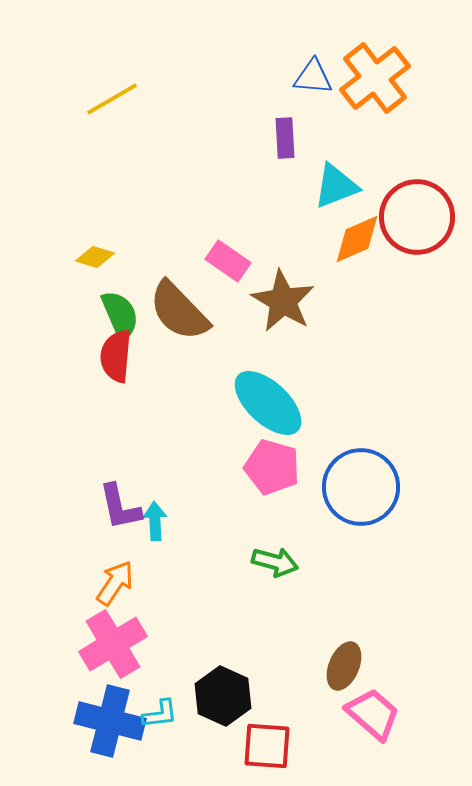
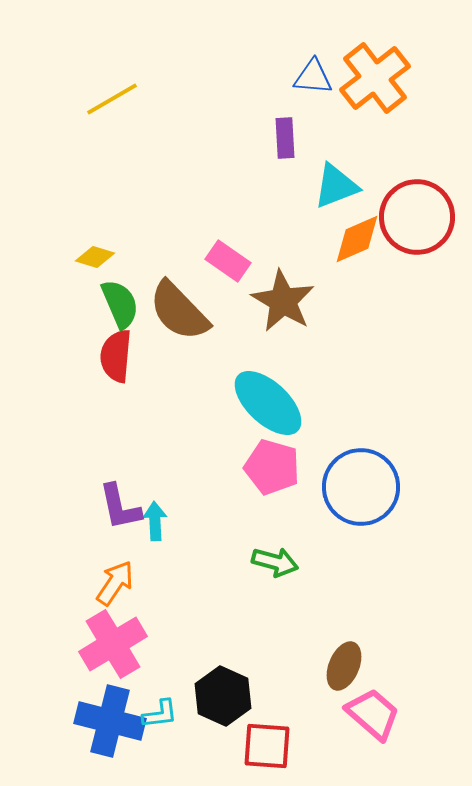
green semicircle: moved 11 px up
